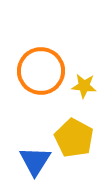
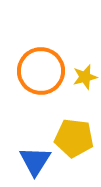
yellow star: moved 1 px right, 9 px up; rotated 20 degrees counterclockwise
yellow pentagon: rotated 21 degrees counterclockwise
